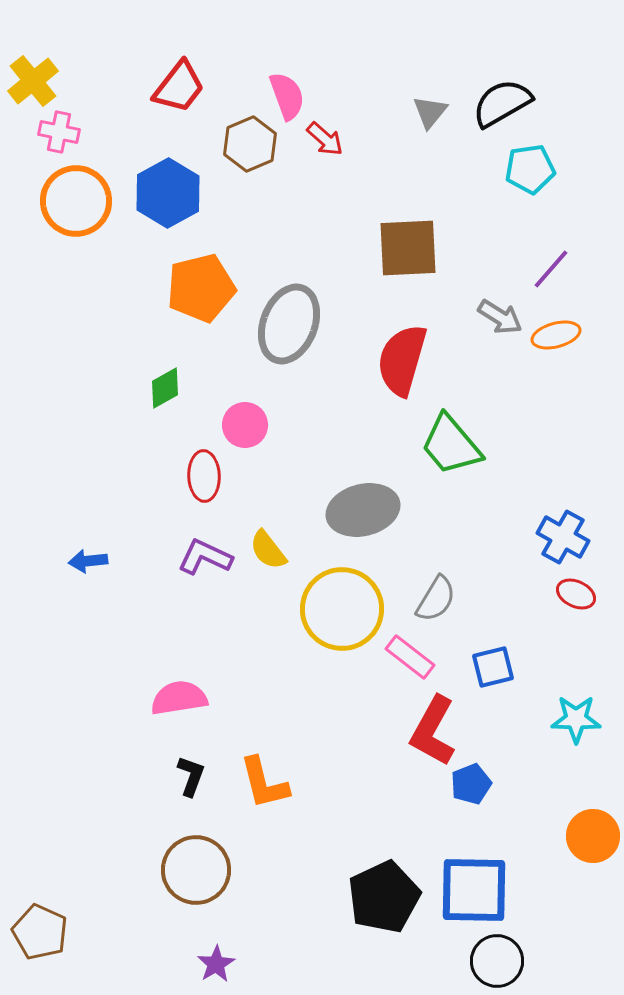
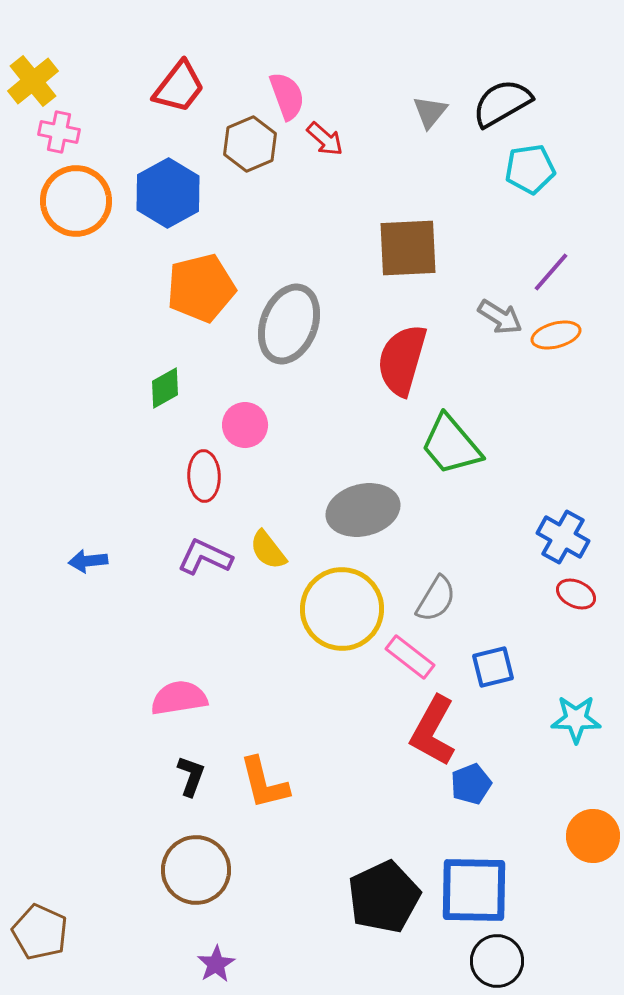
purple line at (551, 269): moved 3 px down
